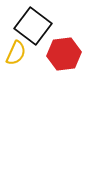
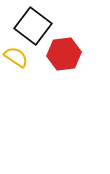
yellow semicircle: moved 4 px down; rotated 80 degrees counterclockwise
